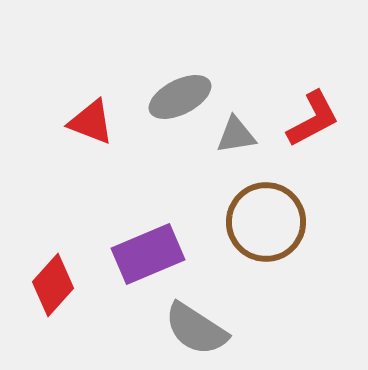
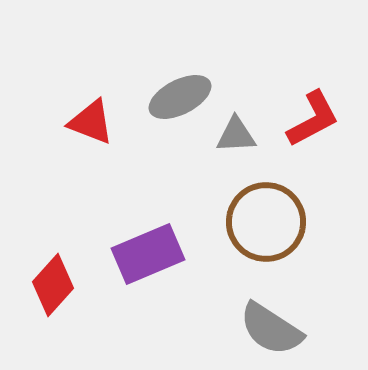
gray triangle: rotated 6 degrees clockwise
gray semicircle: moved 75 px right
